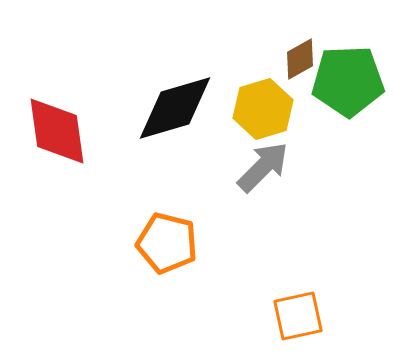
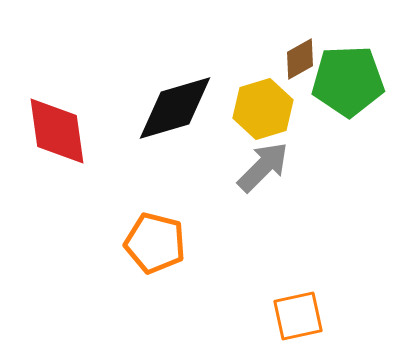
orange pentagon: moved 12 px left
